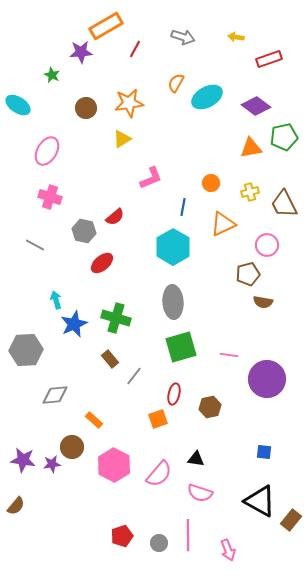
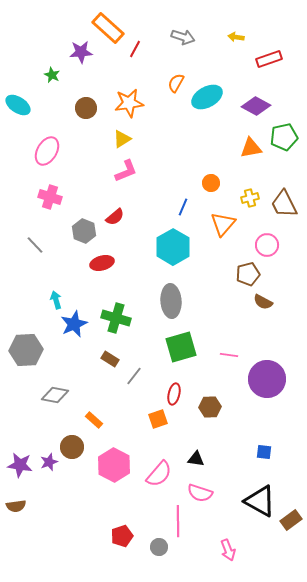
orange rectangle at (106, 26): moved 2 px right, 2 px down; rotated 72 degrees clockwise
purple diamond at (256, 106): rotated 8 degrees counterclockwise
pink L-shape at (151, 178): moved 25 px left, 7 px up
yellow cross at (250, 192): moved 6 px down
blue line at (183, 207): rotated 12 degrees clockwise
orange triangle at (223, 224): rotated 24 degrees counterclockwise
gray hexagon at (84, 231): rotated 10 degrees clockwise
gray line at (35, 245): rotated 18 degrees clockwise
red ellipse at (102, 263): rotated 25 degrees clockwise
gray ellipse at (173, 302): moved 2 px left, 1 px up
brown semicircle at (263, 302): rotated 18 degrees clockwise
brown rectangle at (110, 359): rotated 18 degrees counterclockwise
gray diamond at (55, 395): rotated 16 degrees clockwise
brown hexagon at (210, 407): rotated 10 degrees clockwise
purple star at (23, 460): moved 3 px left, 5 px down
purple star at (52, 464): moved 3 px left, 2 px up; rotated 12 degrees counterclockwise
brown semicircle at (16, 506): rotated 42 degrees clockwise
brown rectangle at (291, 520): rotated 15 degrees clockwise
pink line at (188, 535): moved 10 px left, 14 px up
gray circle at (159, 543): moved 4 px down
